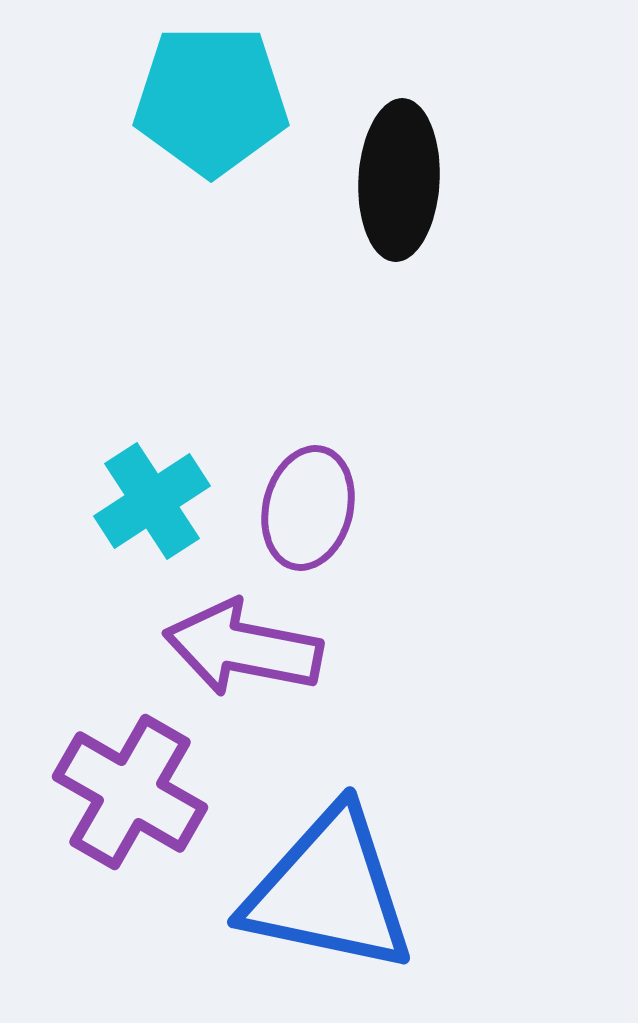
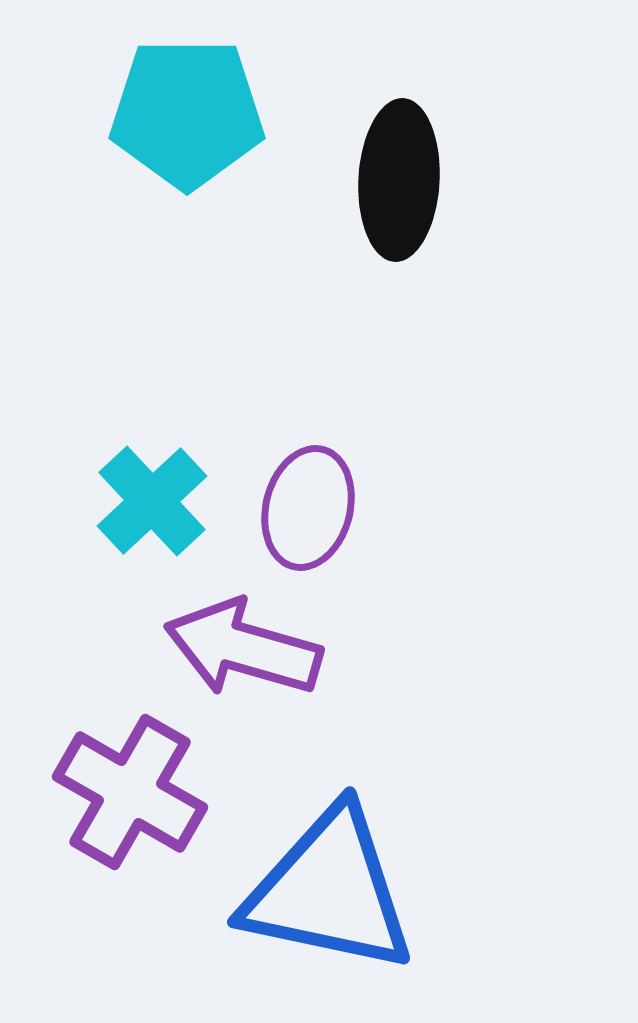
cyan pentagon: moved 24 px left, 13 px down
cyan cross: rotated 10 degrees counterclockwise
purple arrow: rotated 5 degrees clockwise
